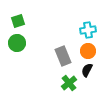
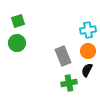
green cross: rotated 28 degrees clockwise
